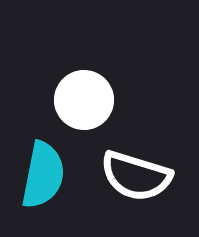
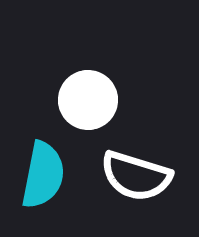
white circle: moved 4 px right
